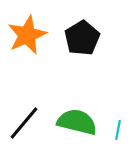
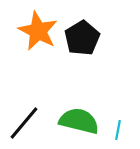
orange star: moved 11 px right, 4 px up; rotated 21 degrees counterclockwise
green semicircle: moved 2 px right, 1 px up
